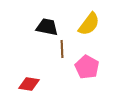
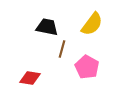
yellow semicircle: moved 3 px right
brown line: rotated 18 degrees clockwise
red diamond: moved 1 px right, 6 px up
